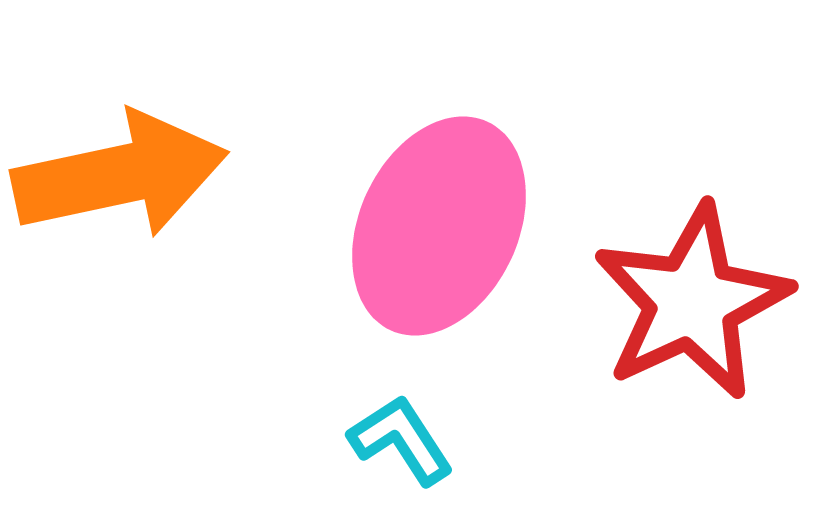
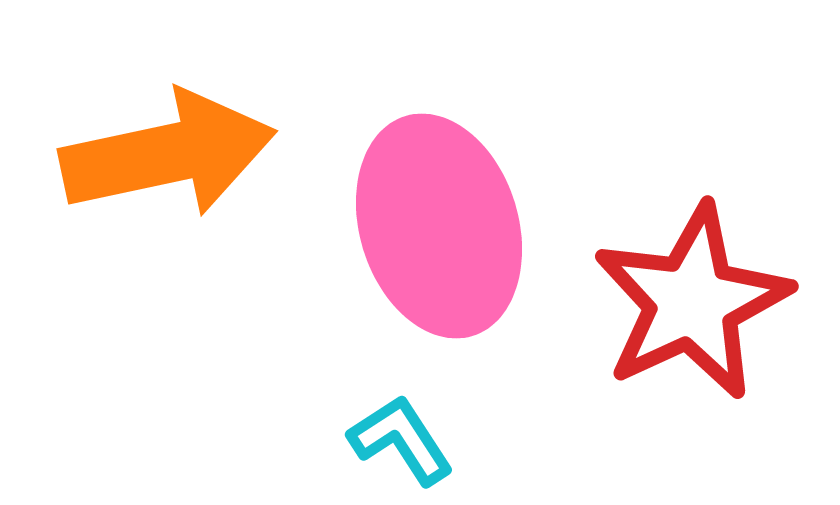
orange arrow: moved 48 px right, 21 px up
pink ellipse: rotated 42 degrees counterclockwise
